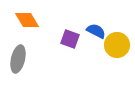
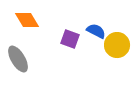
gray ellipse: rotated 44 degrees counterclockwise
